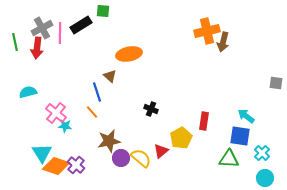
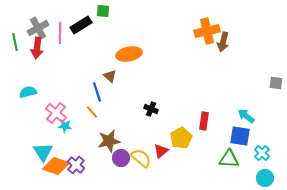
gray cross: moved 4 px left
cyan triangle: moved 1 px right, 1 px up
